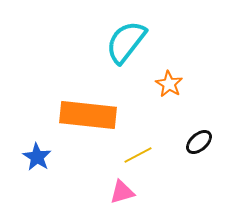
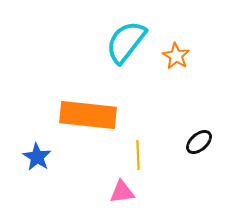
orange star: moved 7 px right, 28 px up
yellow line: rotated 64 degrees counterclockwise
pink triangle: rotated 8 degrees clockwise
